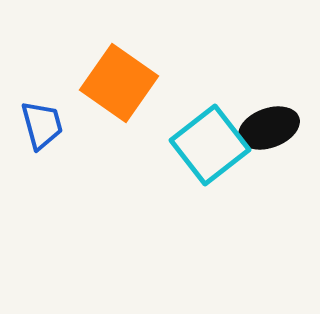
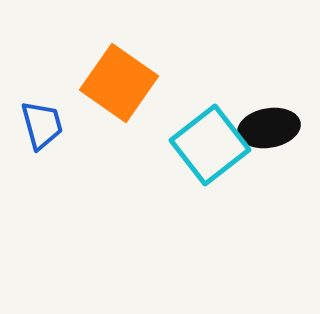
black ellipse: rotated 10 degrees clockwise
